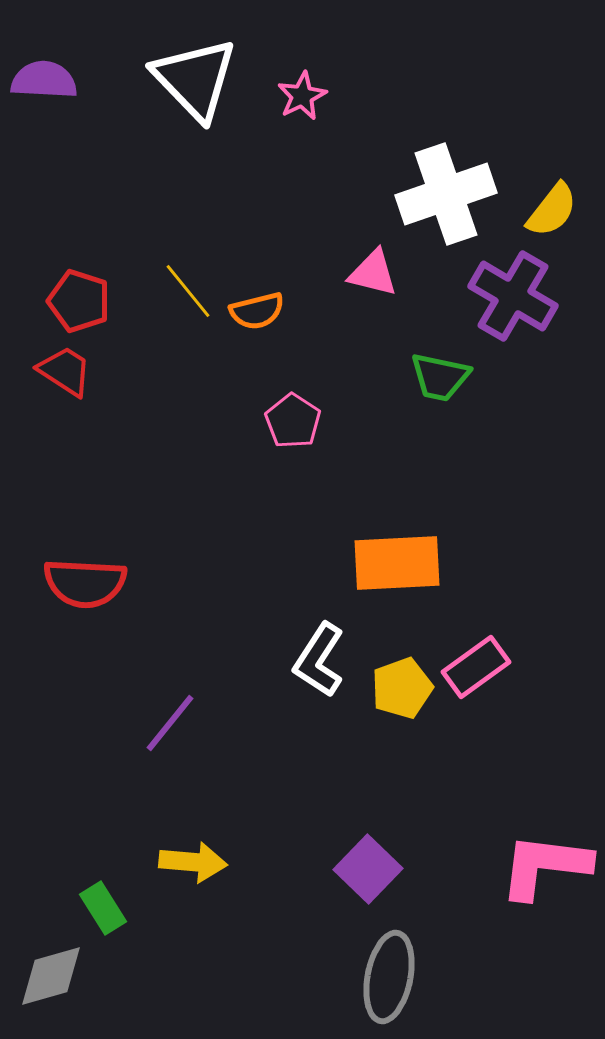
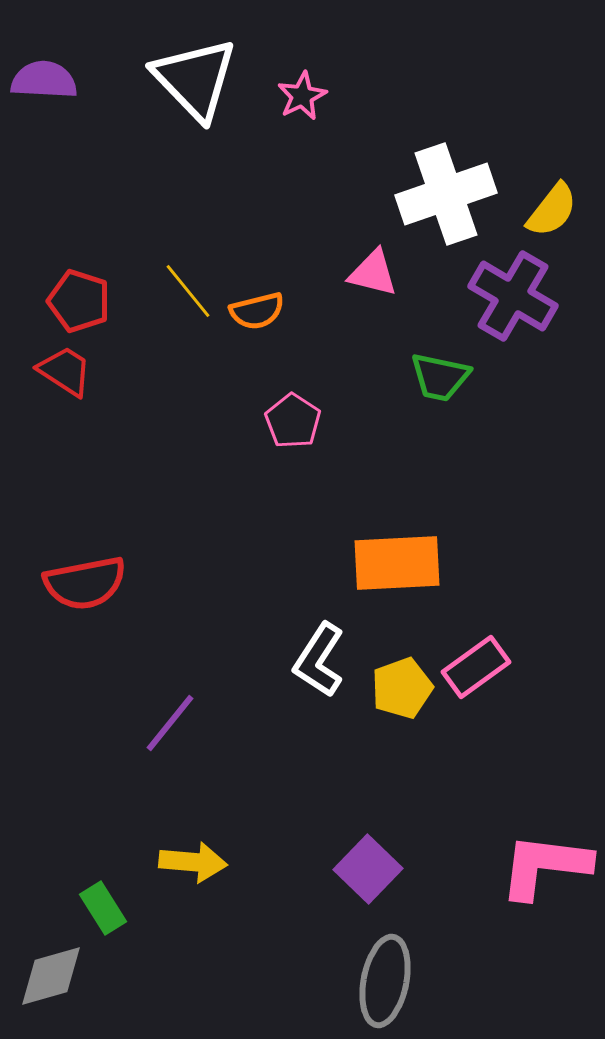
red semicircle: rotated 14 degrees counterclockwise
gray ellipse: moved 4 px left, 4 px down
